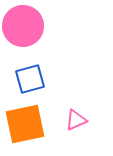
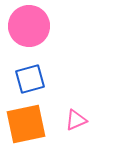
pink circle: moved 6 px right
orange square: moved 1 px right
